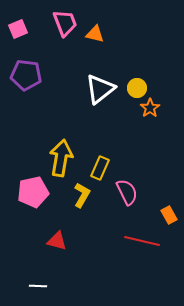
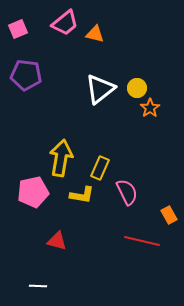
pink trapezoid: rotated 72 degrees clockwise
yellow L-shape: rotated 70 degrees clockwise
